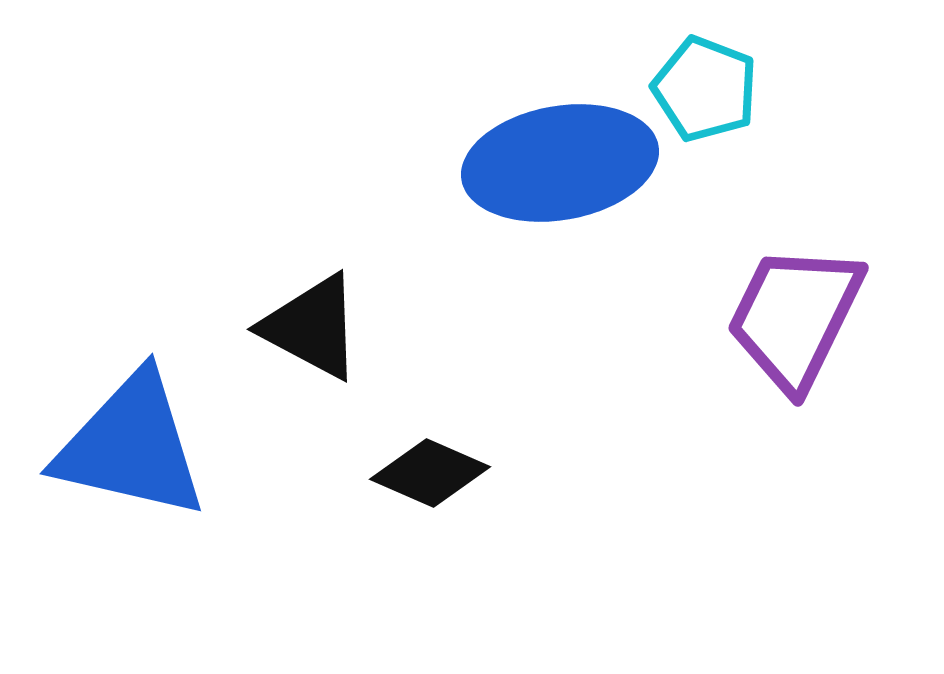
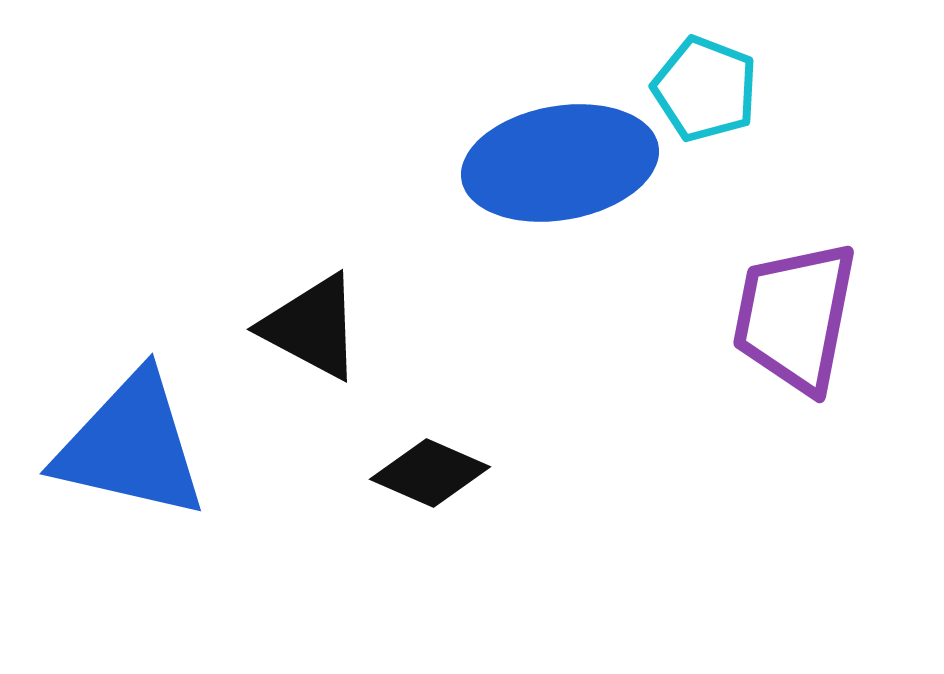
purple trapezoid: rotated 15 degrees counterclockwise
